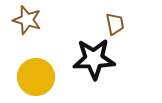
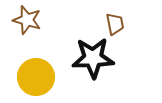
black star: moved 1 px left, 1 px up
